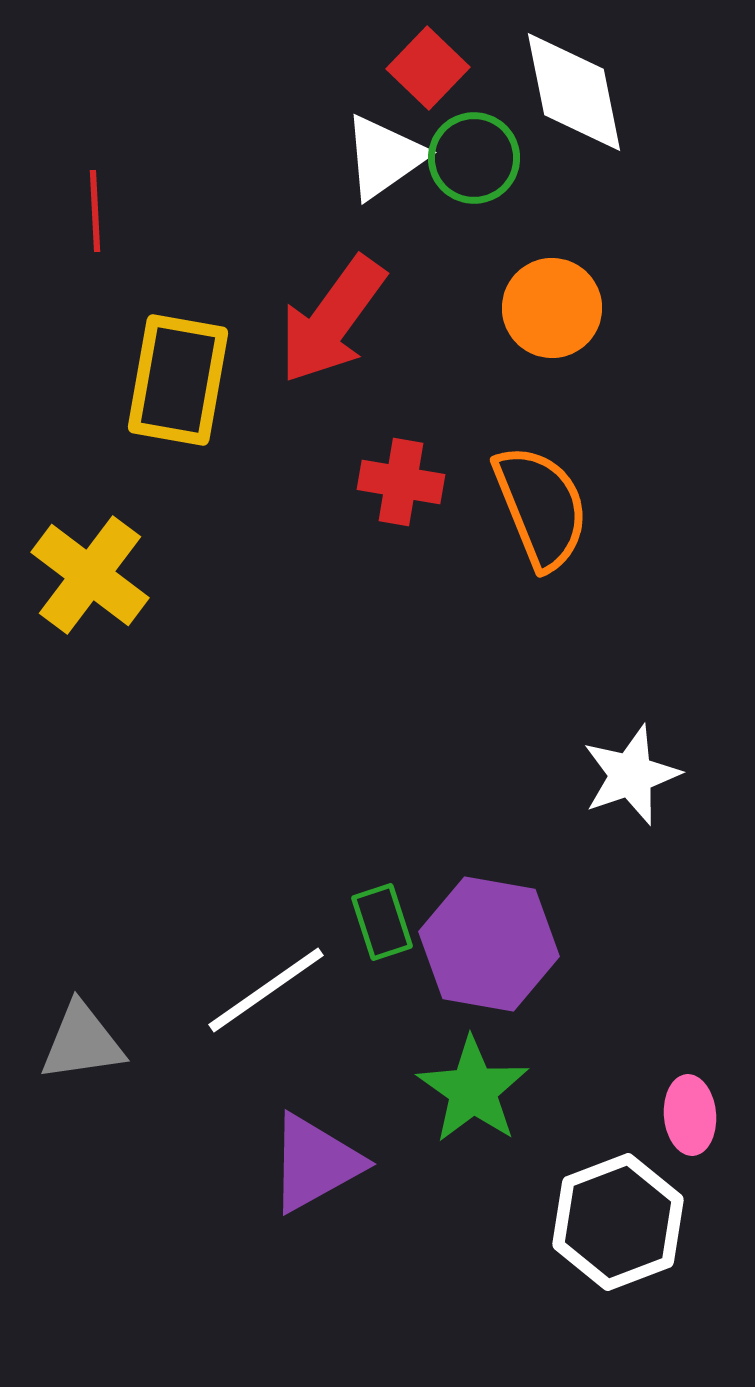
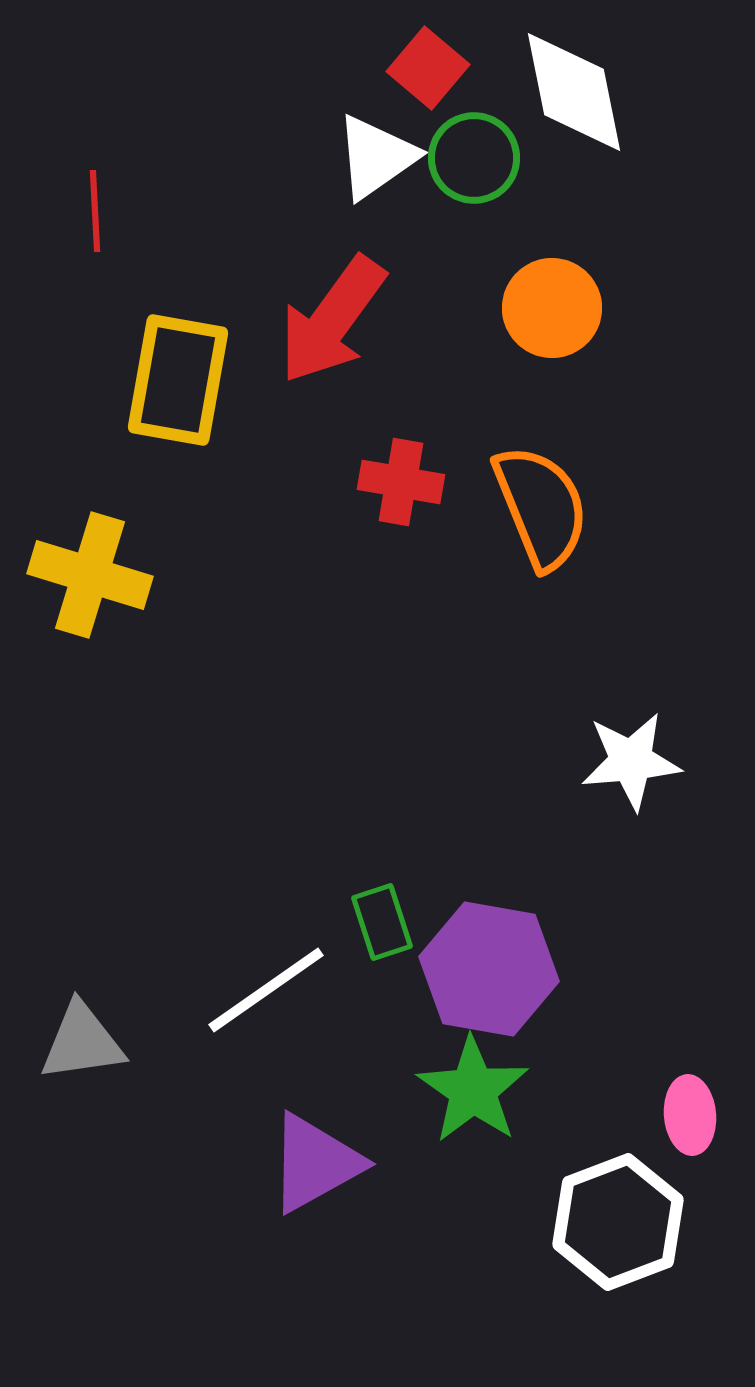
red square: rotated 4 degrees counterclockwise
white triangle: moved 8 px left
yellow cross: rotated 20 degrees counterclockwise
white star: moved 14 px up; rotated 14 degrees clockwise
purple hexagon: moved 25 px down
